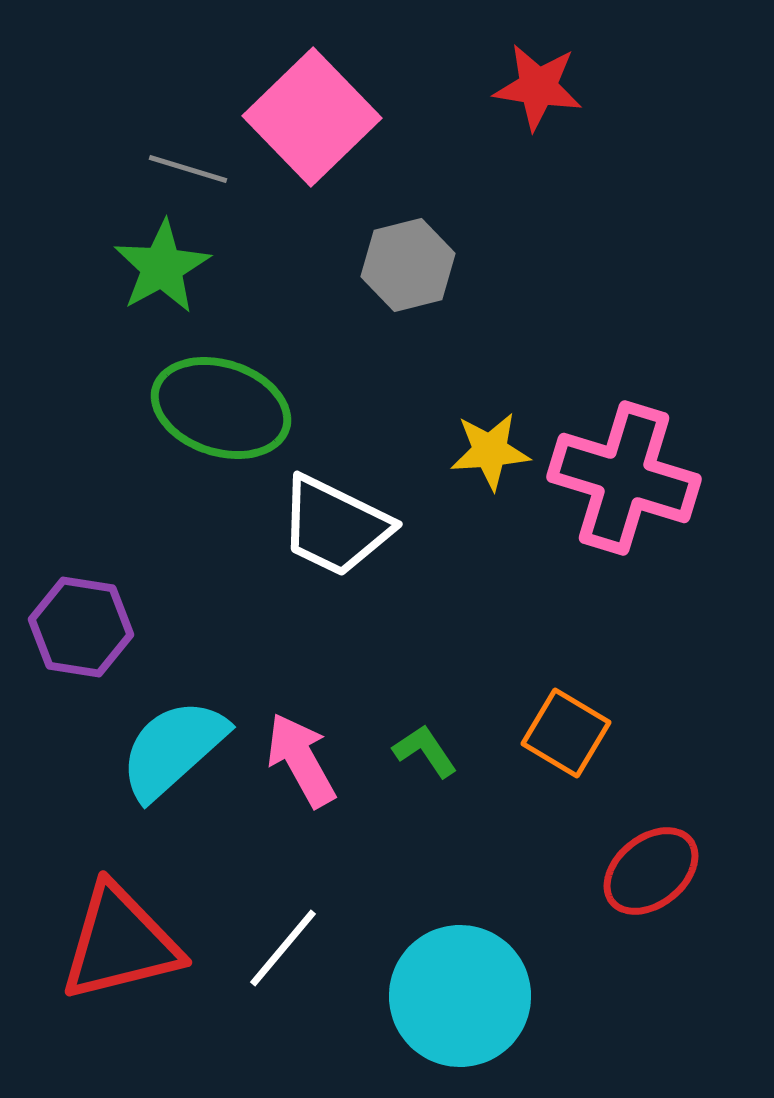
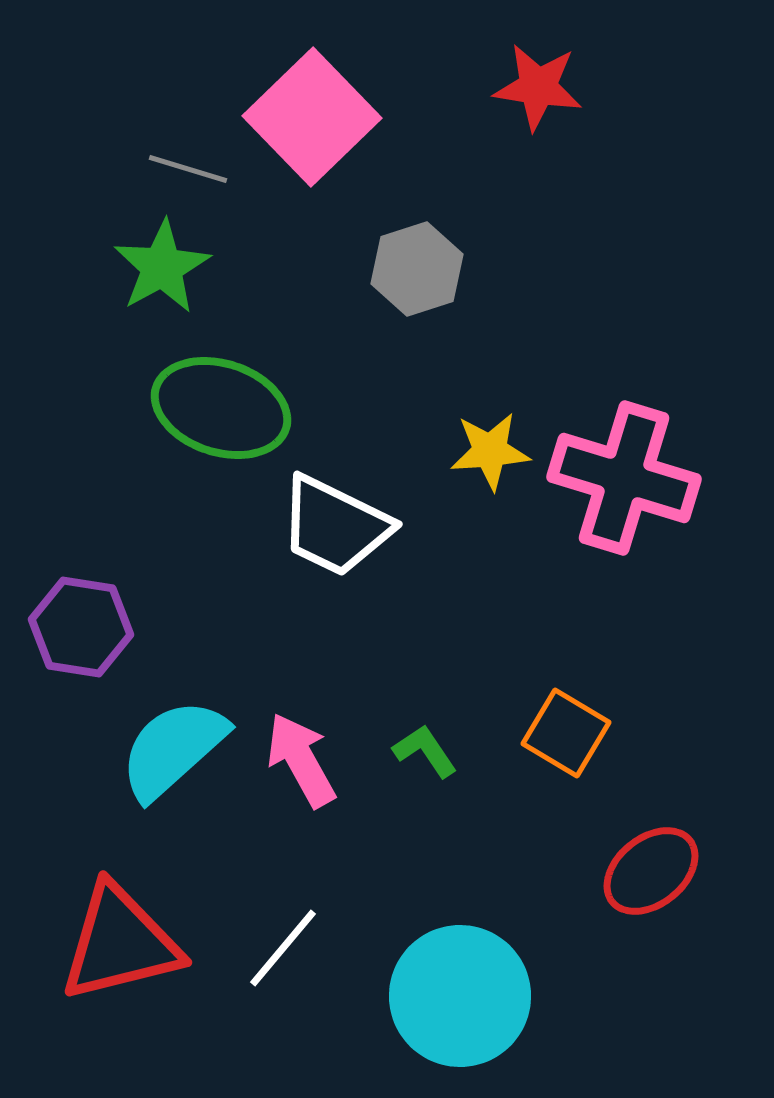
gray hexagon: moved 9 px right, 4 px down; rotated 4 degrees counterclockwise
